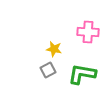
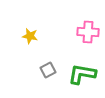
yellow star: moved 24 px left, 13 px up
